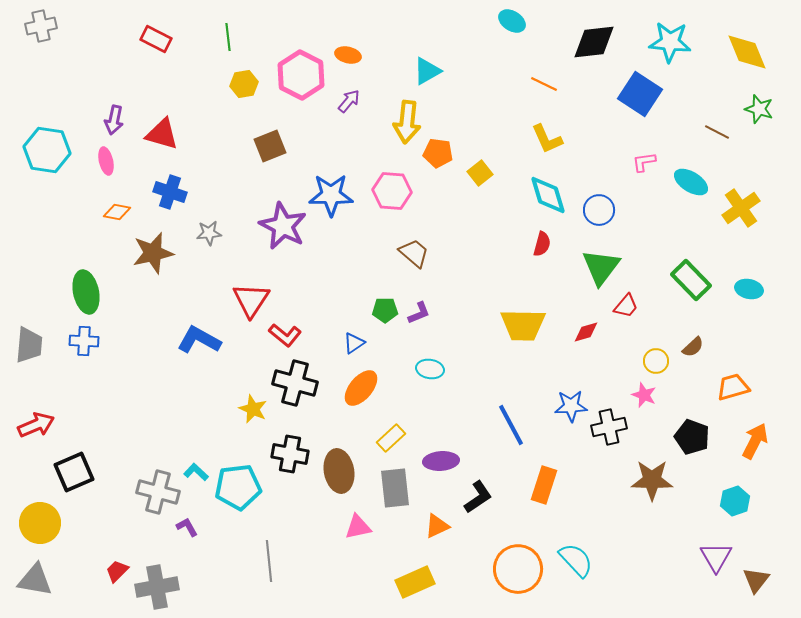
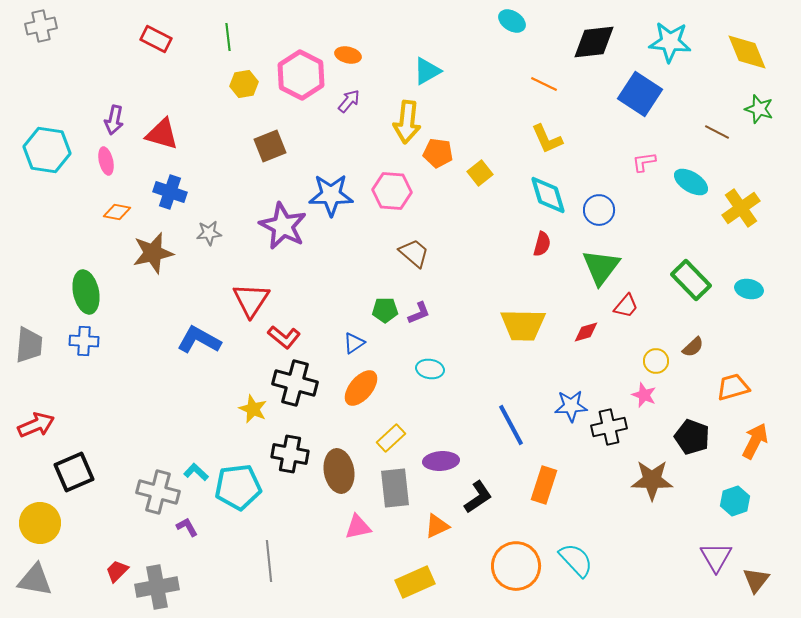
red L-shape at (285, 335): moved 1 px left, 2 px down
orange circle at (518, 569): moved 2 px left, 3 px up
